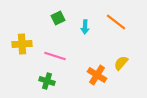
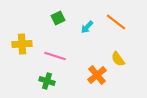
cyan arrow: moved 2 px right; rotated 40 degrees clockwise
yellow semicircle: moved 3 px left, 4 px up; rotated 77 degrees counterclockwise
orange cross: rotated 18 degrees clockwise
